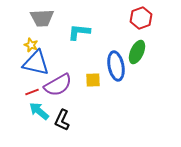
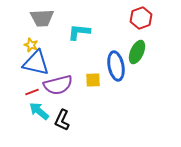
purple semicircle: rotated 16 degrees clockwise
